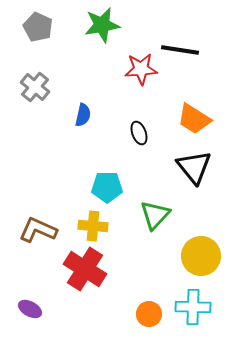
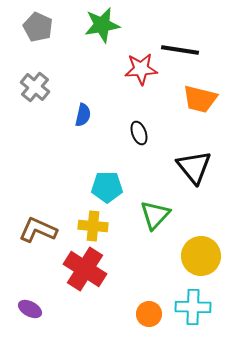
orange trapezoid: moved 6 px right, 20 px up; rotated 18 degrees counterclockwise
